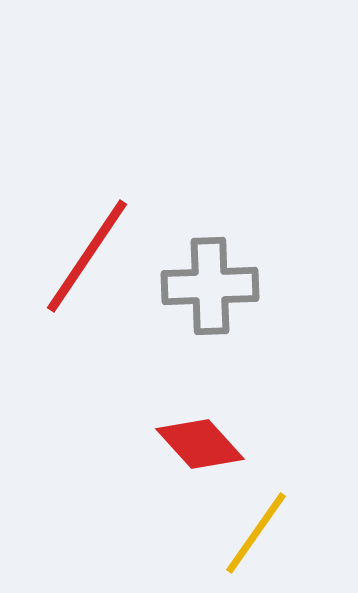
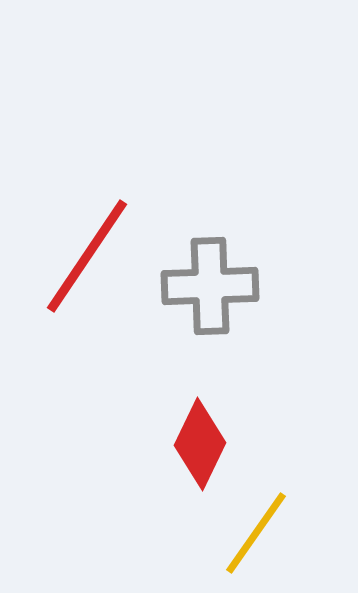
red diamond: rotated 68 degrees clockwise
